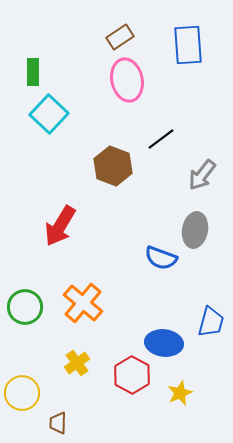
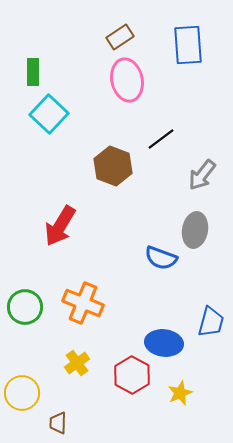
orange cross: rotated 18 degrees counterclockwise
